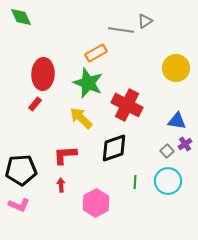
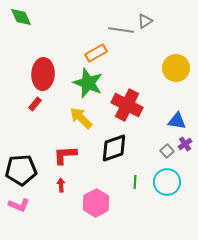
cyan circle: moved 1 px left, 1 px down
